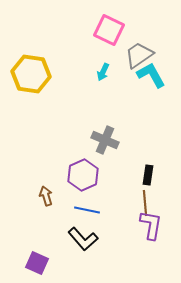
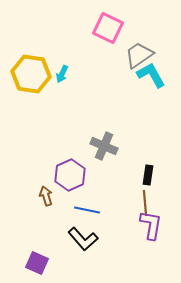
pink square: moved 1 px left, 2 px up
cyan arrow: moved 41 px left, 2 px down
gray cross: moved 1 px left, 6 px down
purple hexagon: moved 13 px left
